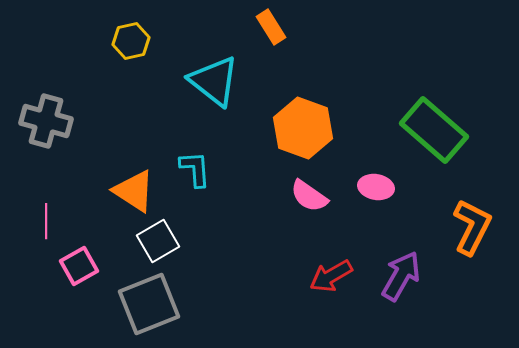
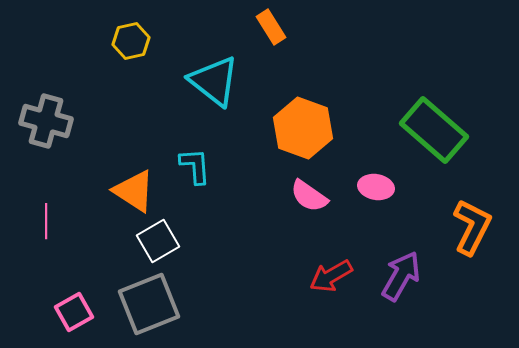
cyan L-shape: moved 3 px up
pink square: moved 5 px left, 46 px down
